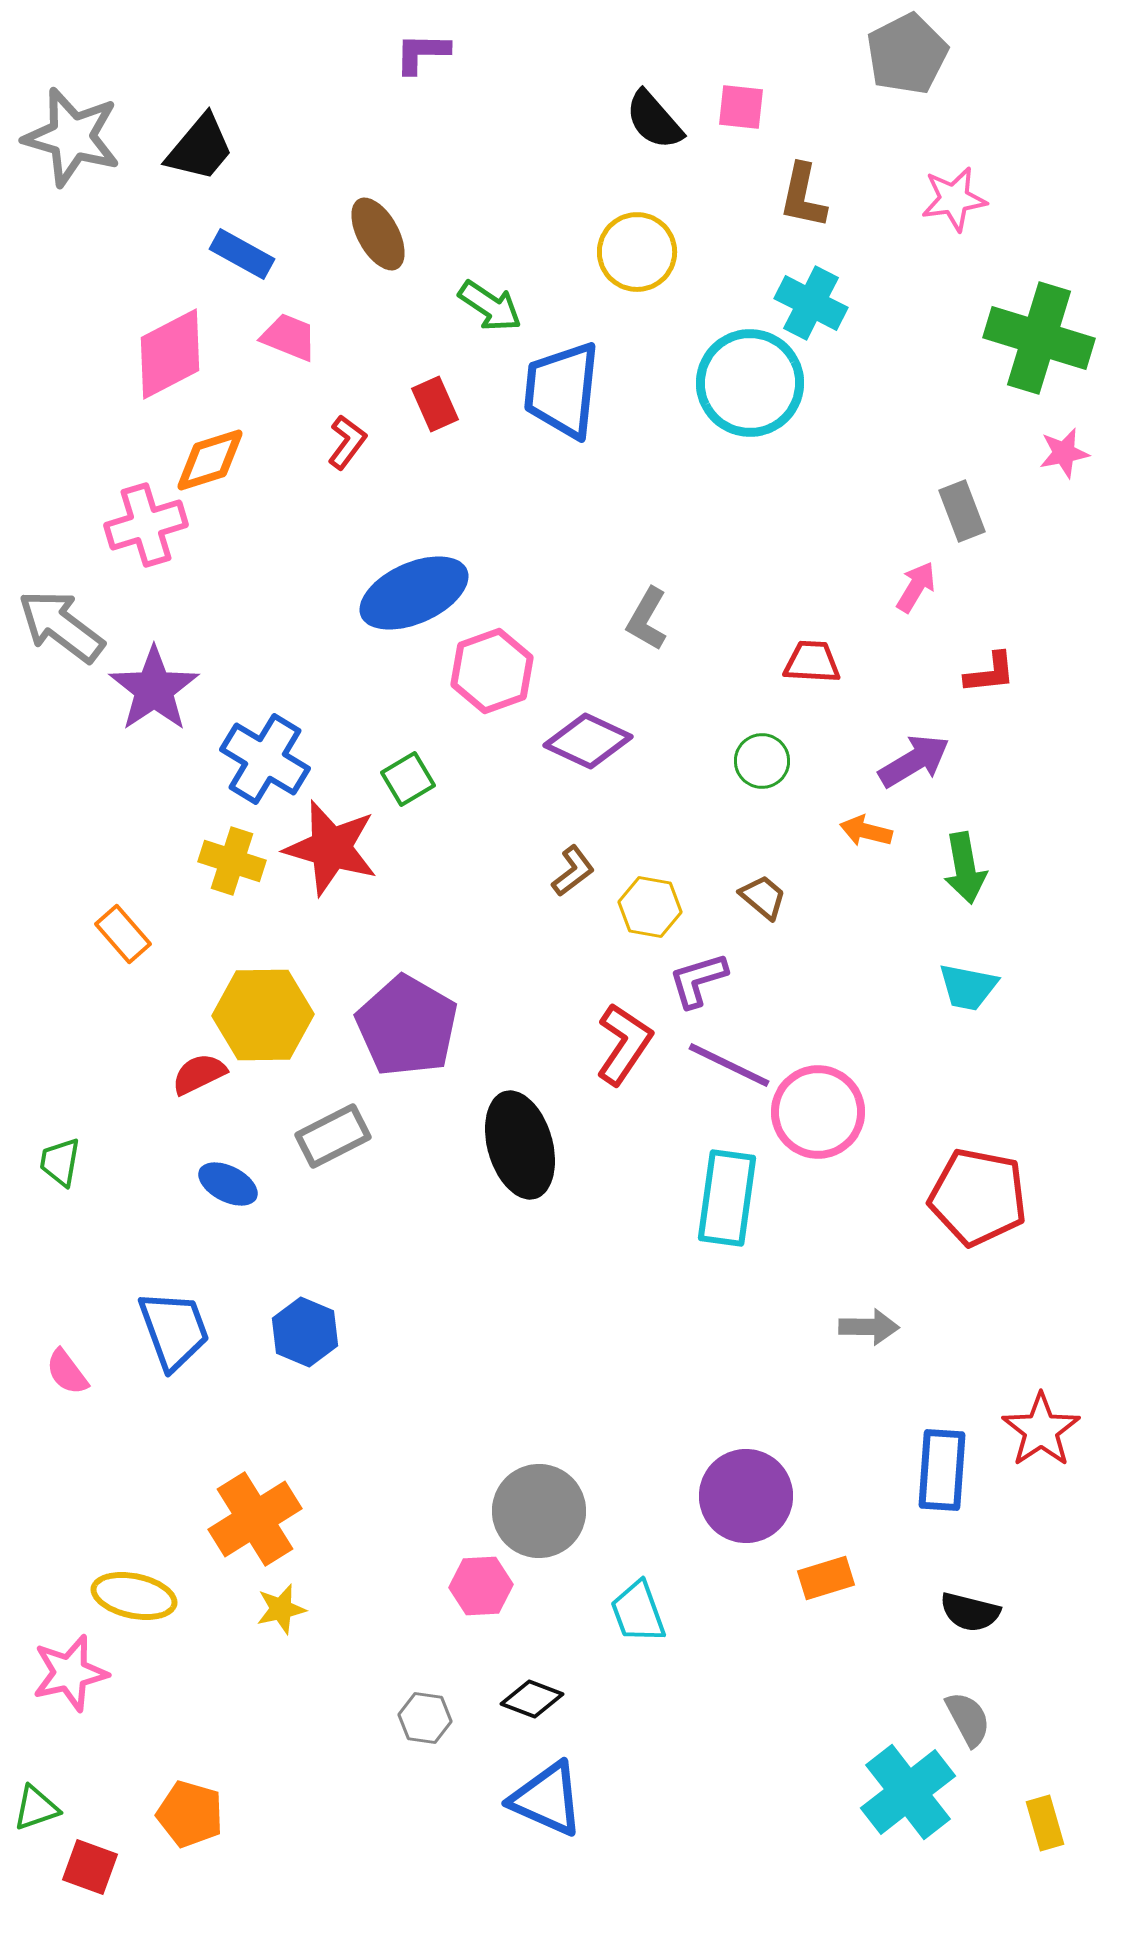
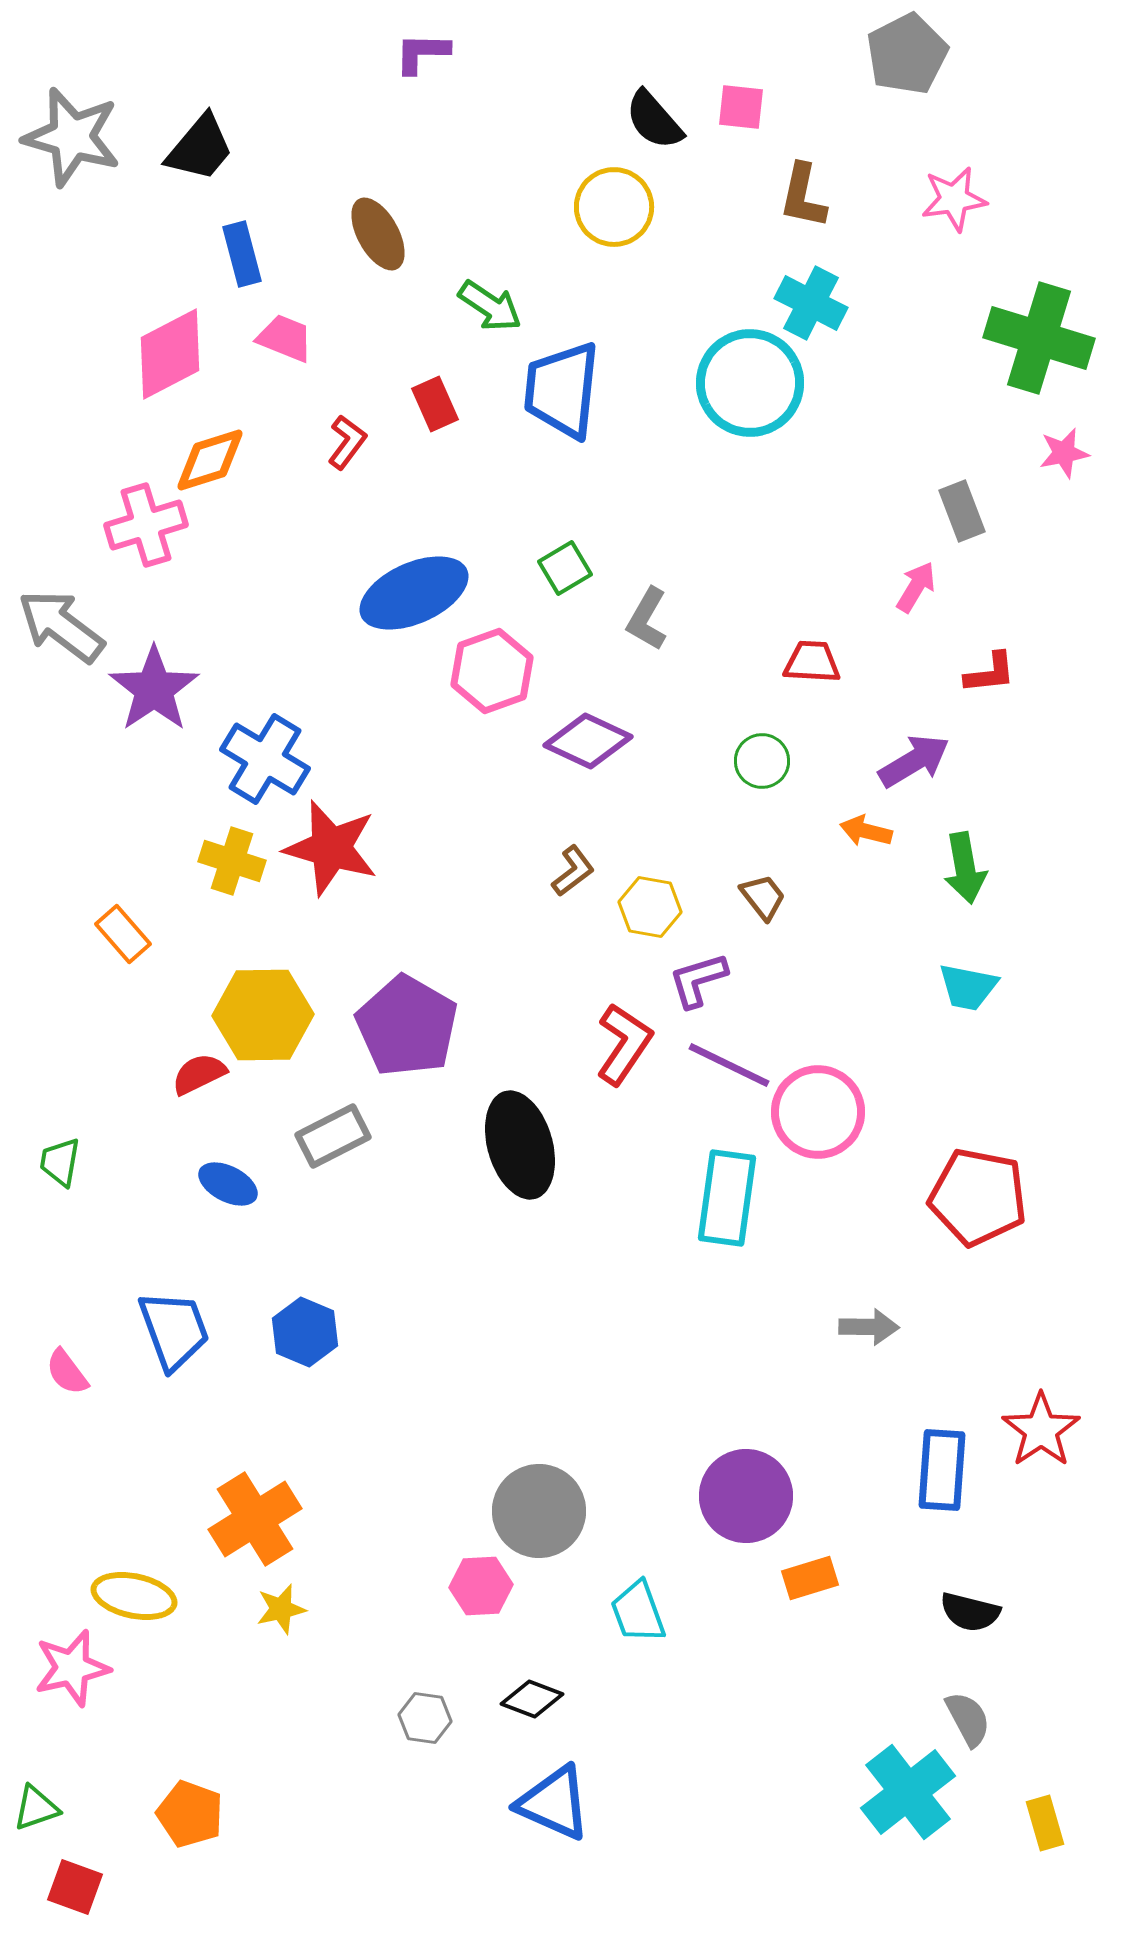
yellow circle at (637, 252): moved 23 px left, 45 px up
blue rectangle at (242, 254): rotated 46 degrees clockwise
pink trapezoid at (289, 337): moved 4 px left, 1 px down
green square at (408, 779): moved 157 px right, 211 px up
brown trapezoid at (763, 897): rotated 12 degrees clockwise
orange rectangle at (826, 1578): moved 16 px left
pink star at (70, 1673): moved 2 px right, 5 px up
blue triangle at (547, 1799): moved 7 px right, 4 px down
orange pentagon at (190, 1814): rotated 4 degrees clockwise
red square at (90, 1867): moved 15 px left, 20 px down
